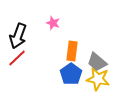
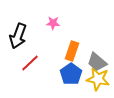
pink star: rotated 16 degrees counterclockwise
orange rectangle: rotated 12 degrees clockwise
red line: moved 13 px right, 5 px down
